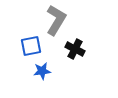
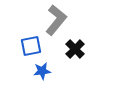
gray L-shape: rotated 8 degrees clockwise
black cross: rotated 18 degrees clockwise
